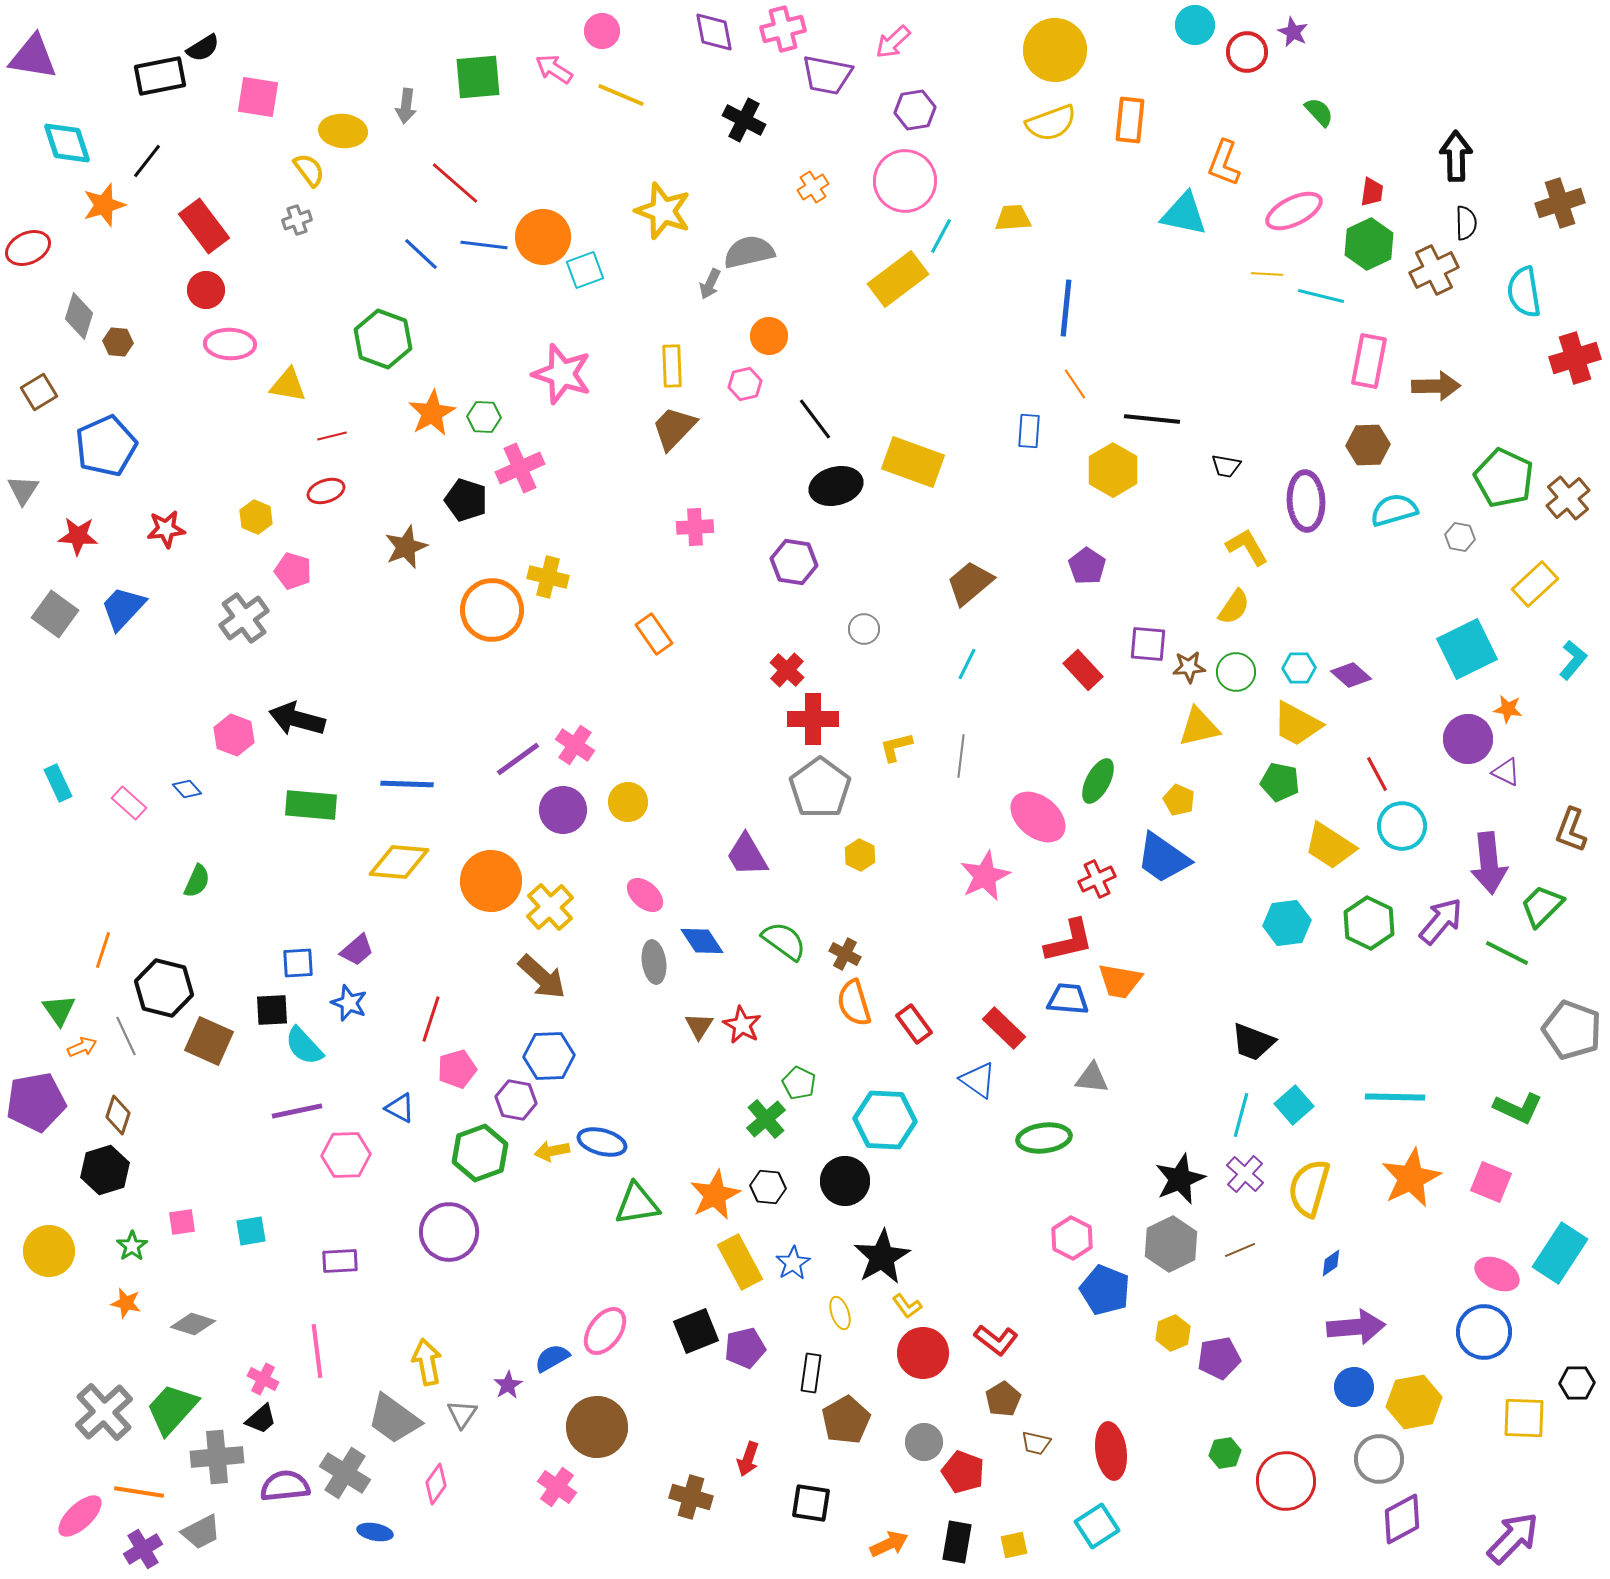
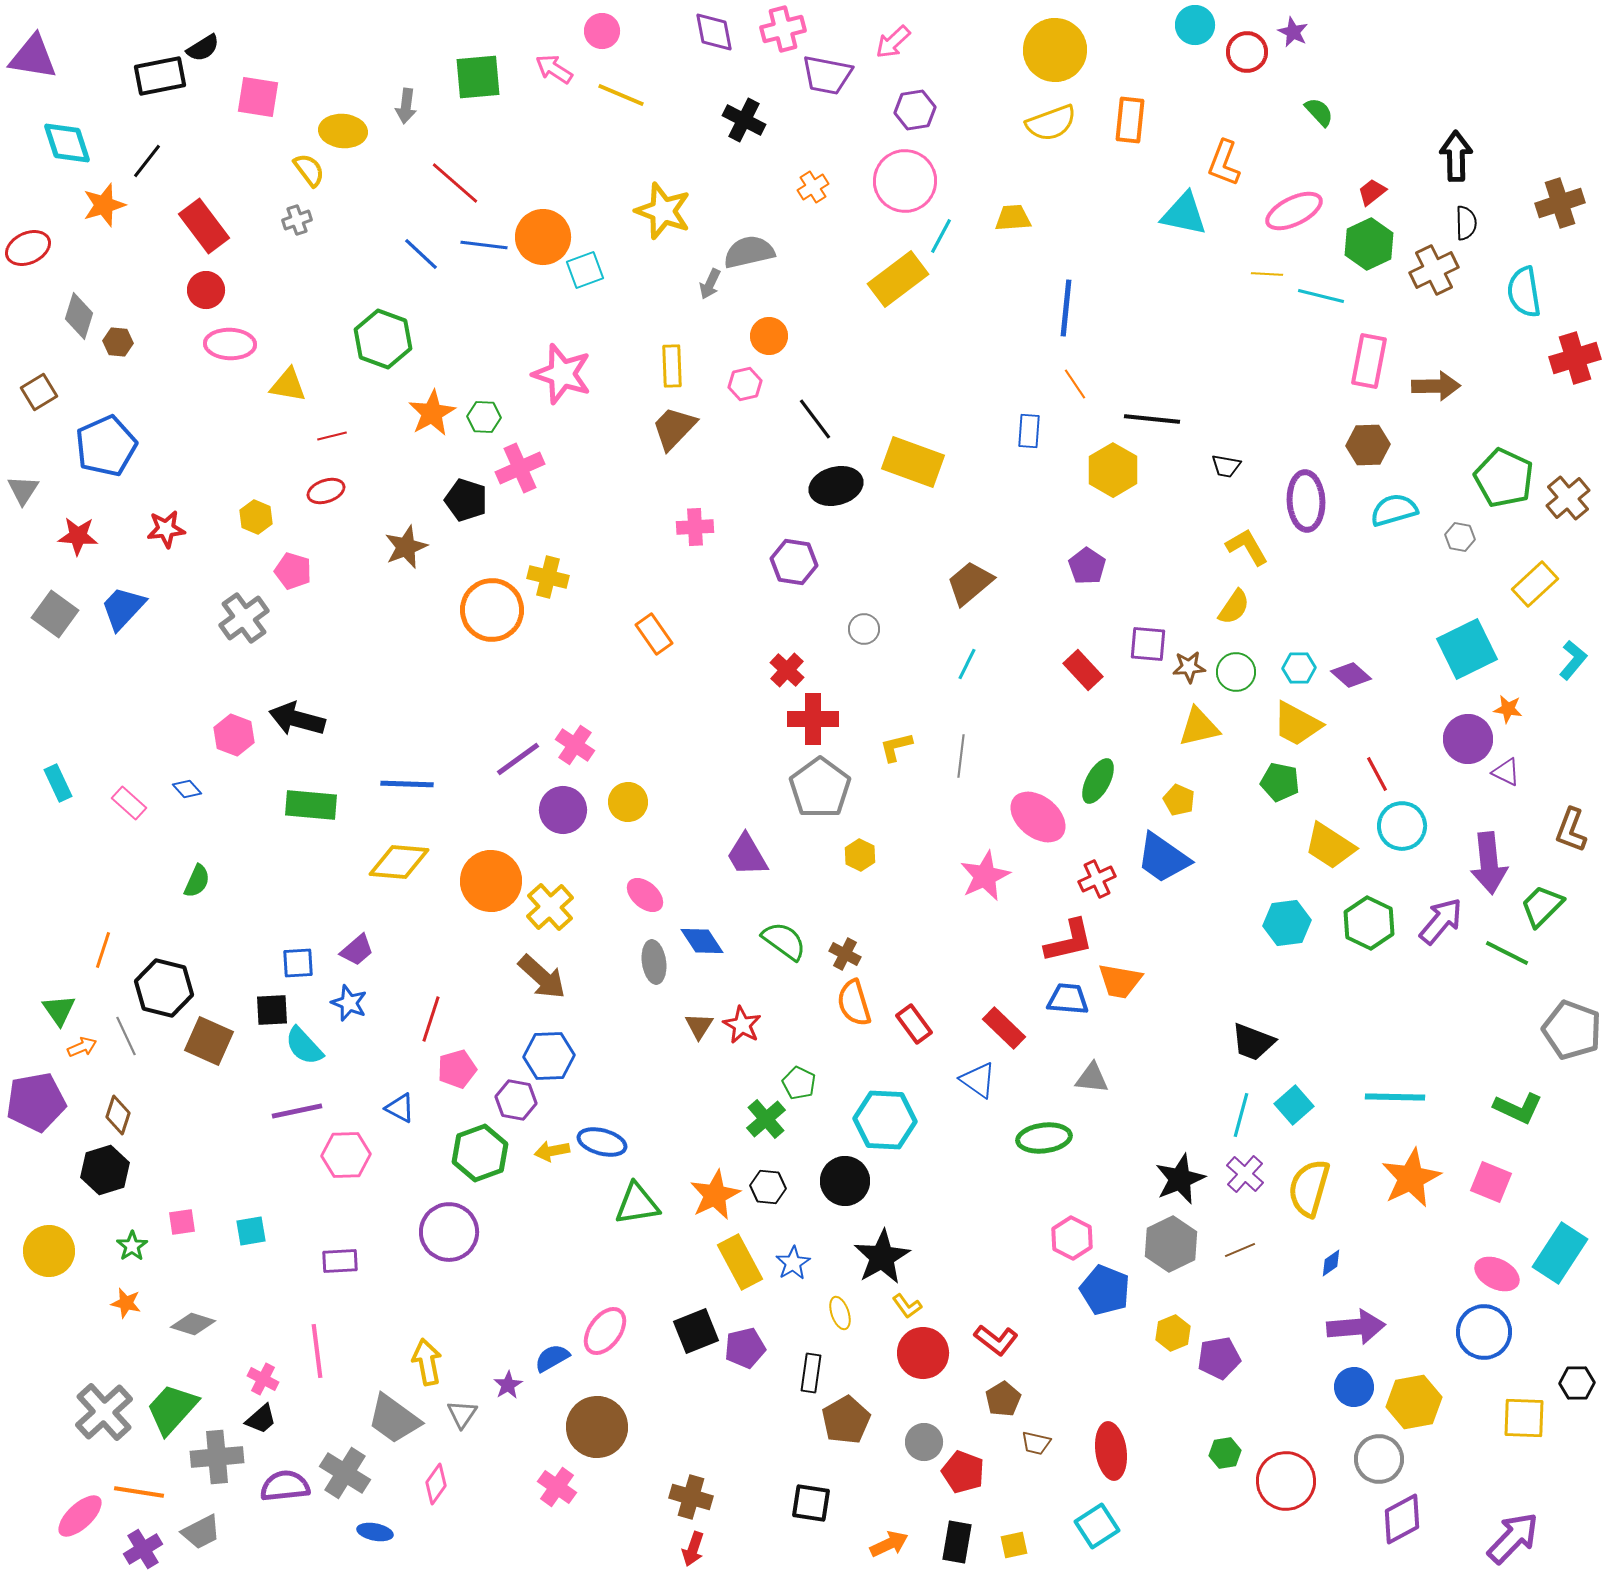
red trapezoid at (1372, 192): rotated 136 degrees counterclockwise
red arrow at (748, 1459): moved 55 px left, 90 px down
